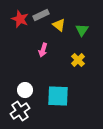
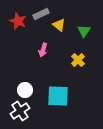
gray rectangle: moved 1 px up
red star: moved 2 px left, 2 px down
green triangle: moved 2 px right, 1 px down
